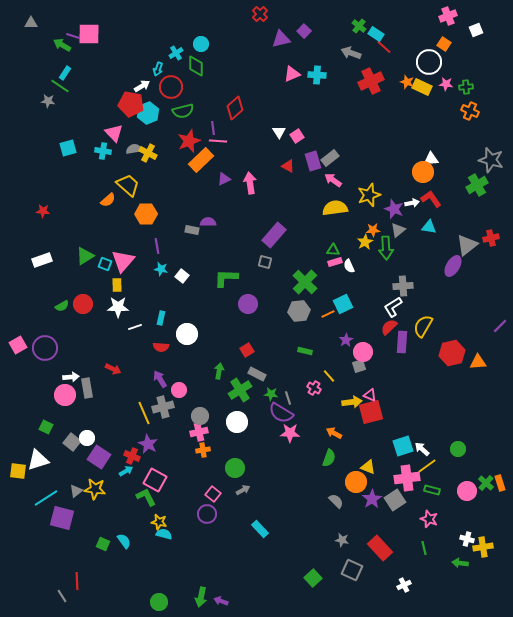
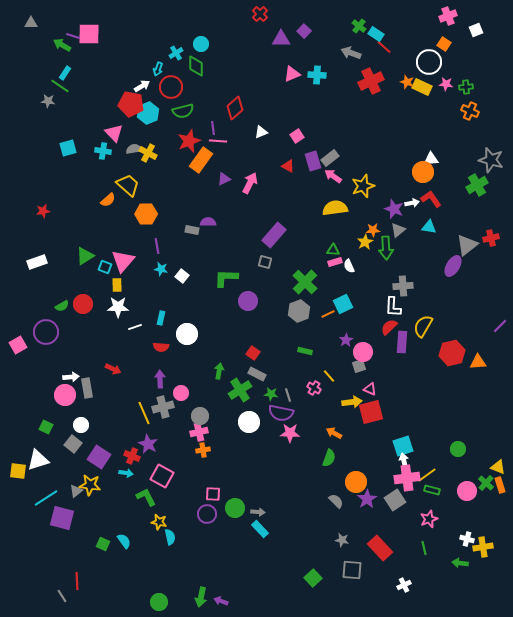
purple triangle at (281, 39): rotated 12 degrees clockwise
white triangle at (279, 132): moved 18 px left; rotated 40 degrees clockwise
orange rectangle at (201, 160): rotated 10 degrees counterclockwise
pink arrow at (333, 180): moved 4 px up
pink arrow at (250, 183): rotated 35 degrees clockwise
yellow star at (369, 195): moved 6 px left, 9 px up
red star at (43, 211): rotated 16 degrees counterclockwise
white rectangle at (42, 260): moved 5 px left, 2 px down
cyan square at (105, 264): moved 3 px down
purple circle at (248, 304): moved 3 px up
white L-shape at (393, 307): rotated 55 degrees counterclockwise
gray hexagon at (299, 311): rotated 15 degrees counterclockwise
purple circle at (45, 348): moved 1 px right, 16 px up
red square at (247, 350): moved 6 px right, 3 px down; rotated 24 degrees counterclockwise
purple arrow at (160, 379): rotated 30 degrees clockwise
pink circle at (179, 390): moved 2 px right, 3 px down
pink triangle at (370, 395): moved 6 px up
gray line at (288, 398): moved 3 px up
purple semicircle at (281, 413): rotated 20 degrees counterclockwise
white circle at (237, 422): moved 12 px right
white circle at (87, 438): moved 6 px left, 13 px up
gray square at (72, 442): moved 1 px right, 2 px down
white arrow at (422, 449): moved 18 px left, 12 px down; rotated 35 degrees clockwise
yellow line at (427, 466): moved 9 px down
yellow triangle at (368, 467): moved 130 px right
green circle at (235, 468): moved 40 px down
cyan arrow at (126, 471): moved 2 px down; rotated 40 degrees clockwise
pink square at (155, 480): moved 7 px right, 4 px up
orange rectangle at (500, 483): moved 2 px down
yellow star at (95, 489): moved 5 px left, 4 px up
gray arrow at (243, 490): moved 15 px right, 22 px down; rotated 32 degrees clockwise
pink square at (213, 494): rotated 35 degrees counterclockwise
purple star at (372, 499): moved 5 px left
pink star at (429, 519): rotated 30 degrees clockwise
cyan semicircle at (164, 534): moved 6 px right, 3 px down; rotated 63 degrees clockwise
gray square at (352, 570): rotated 20 degrees counterclockwise
